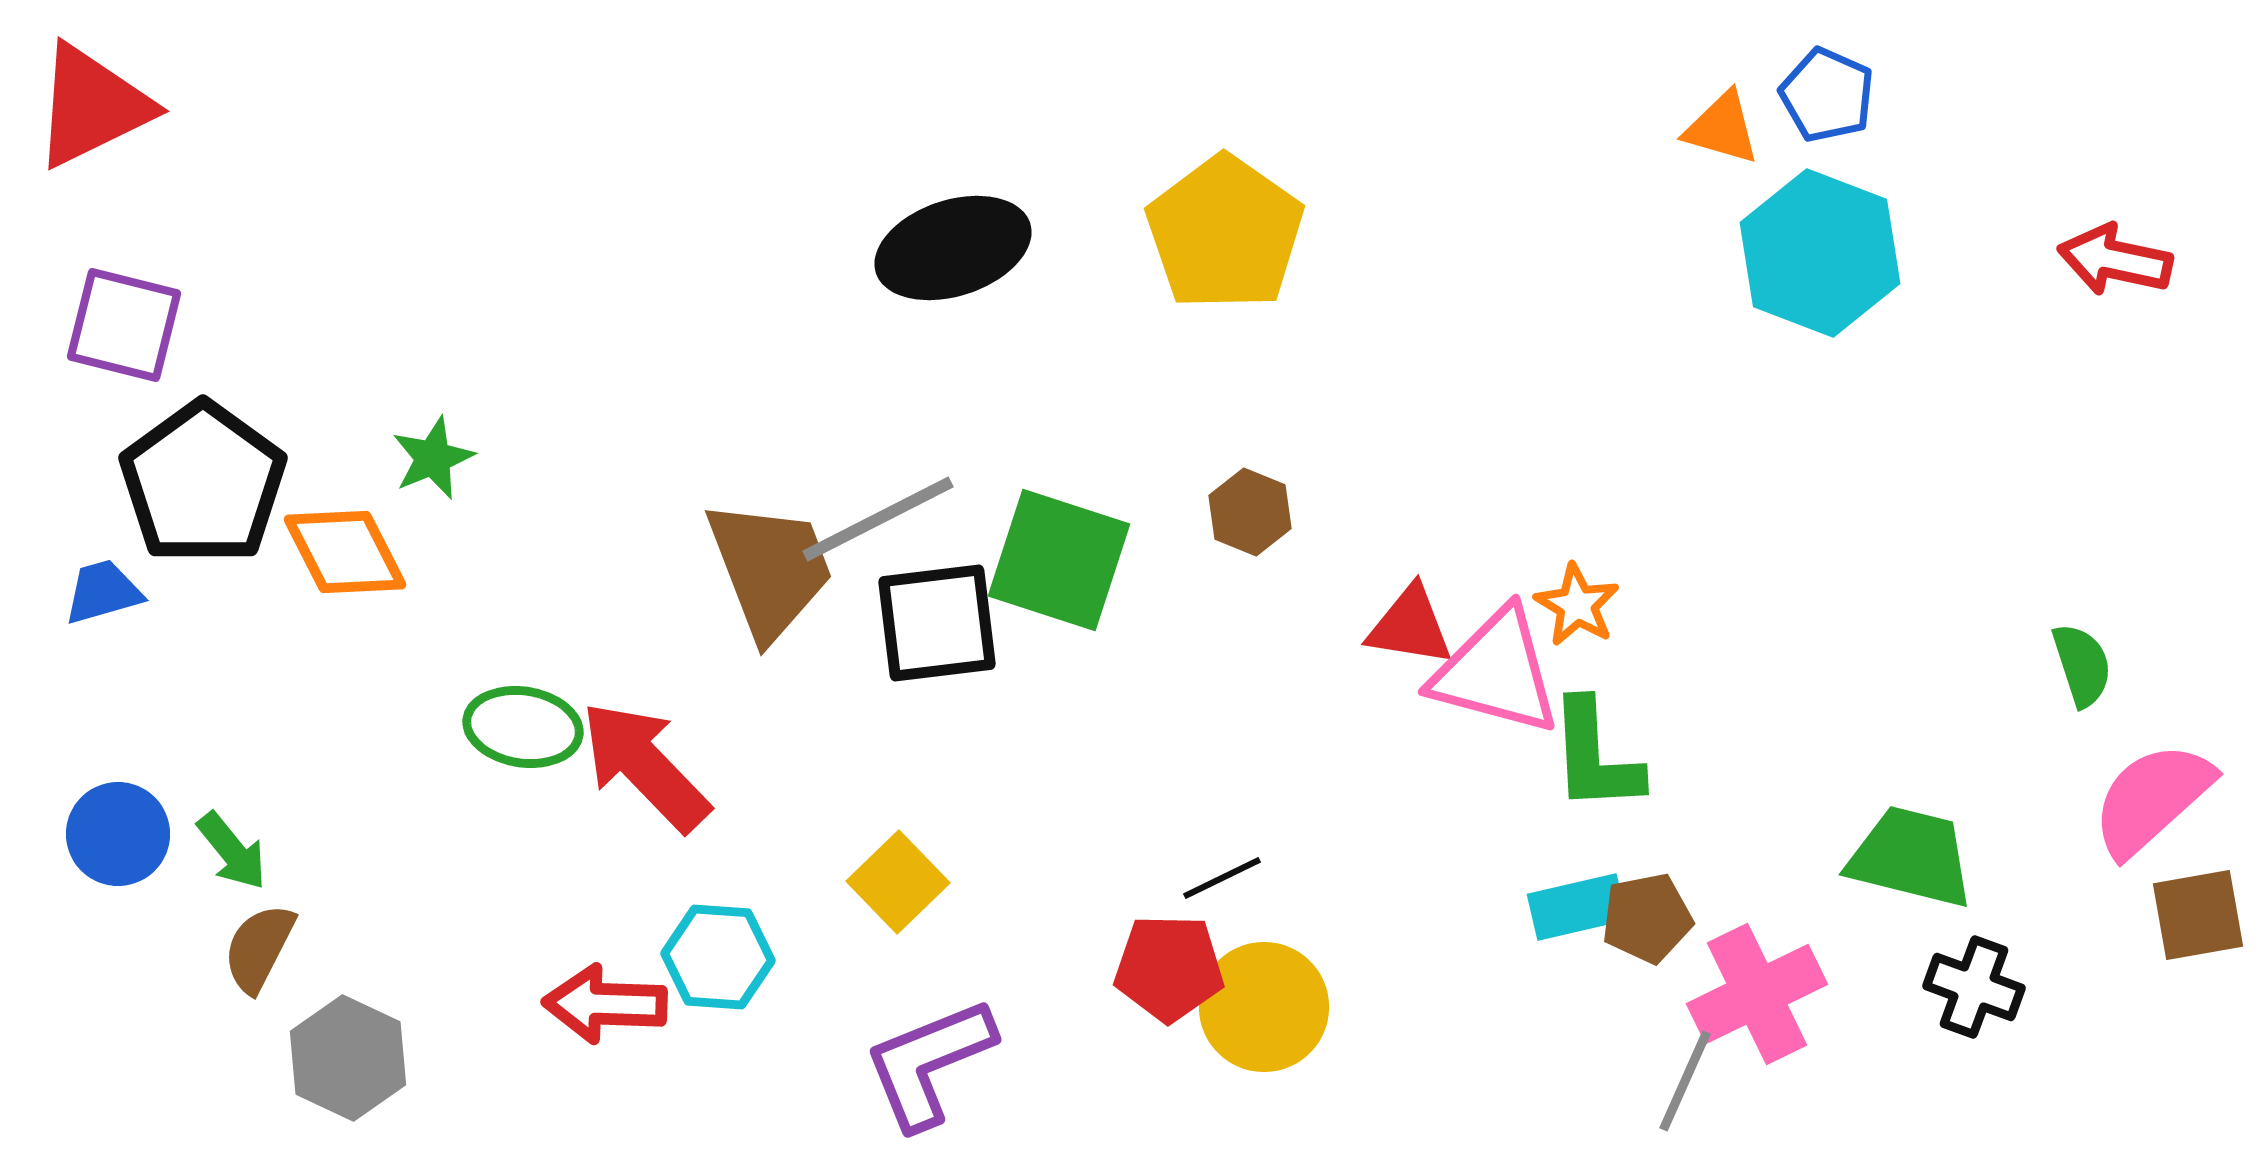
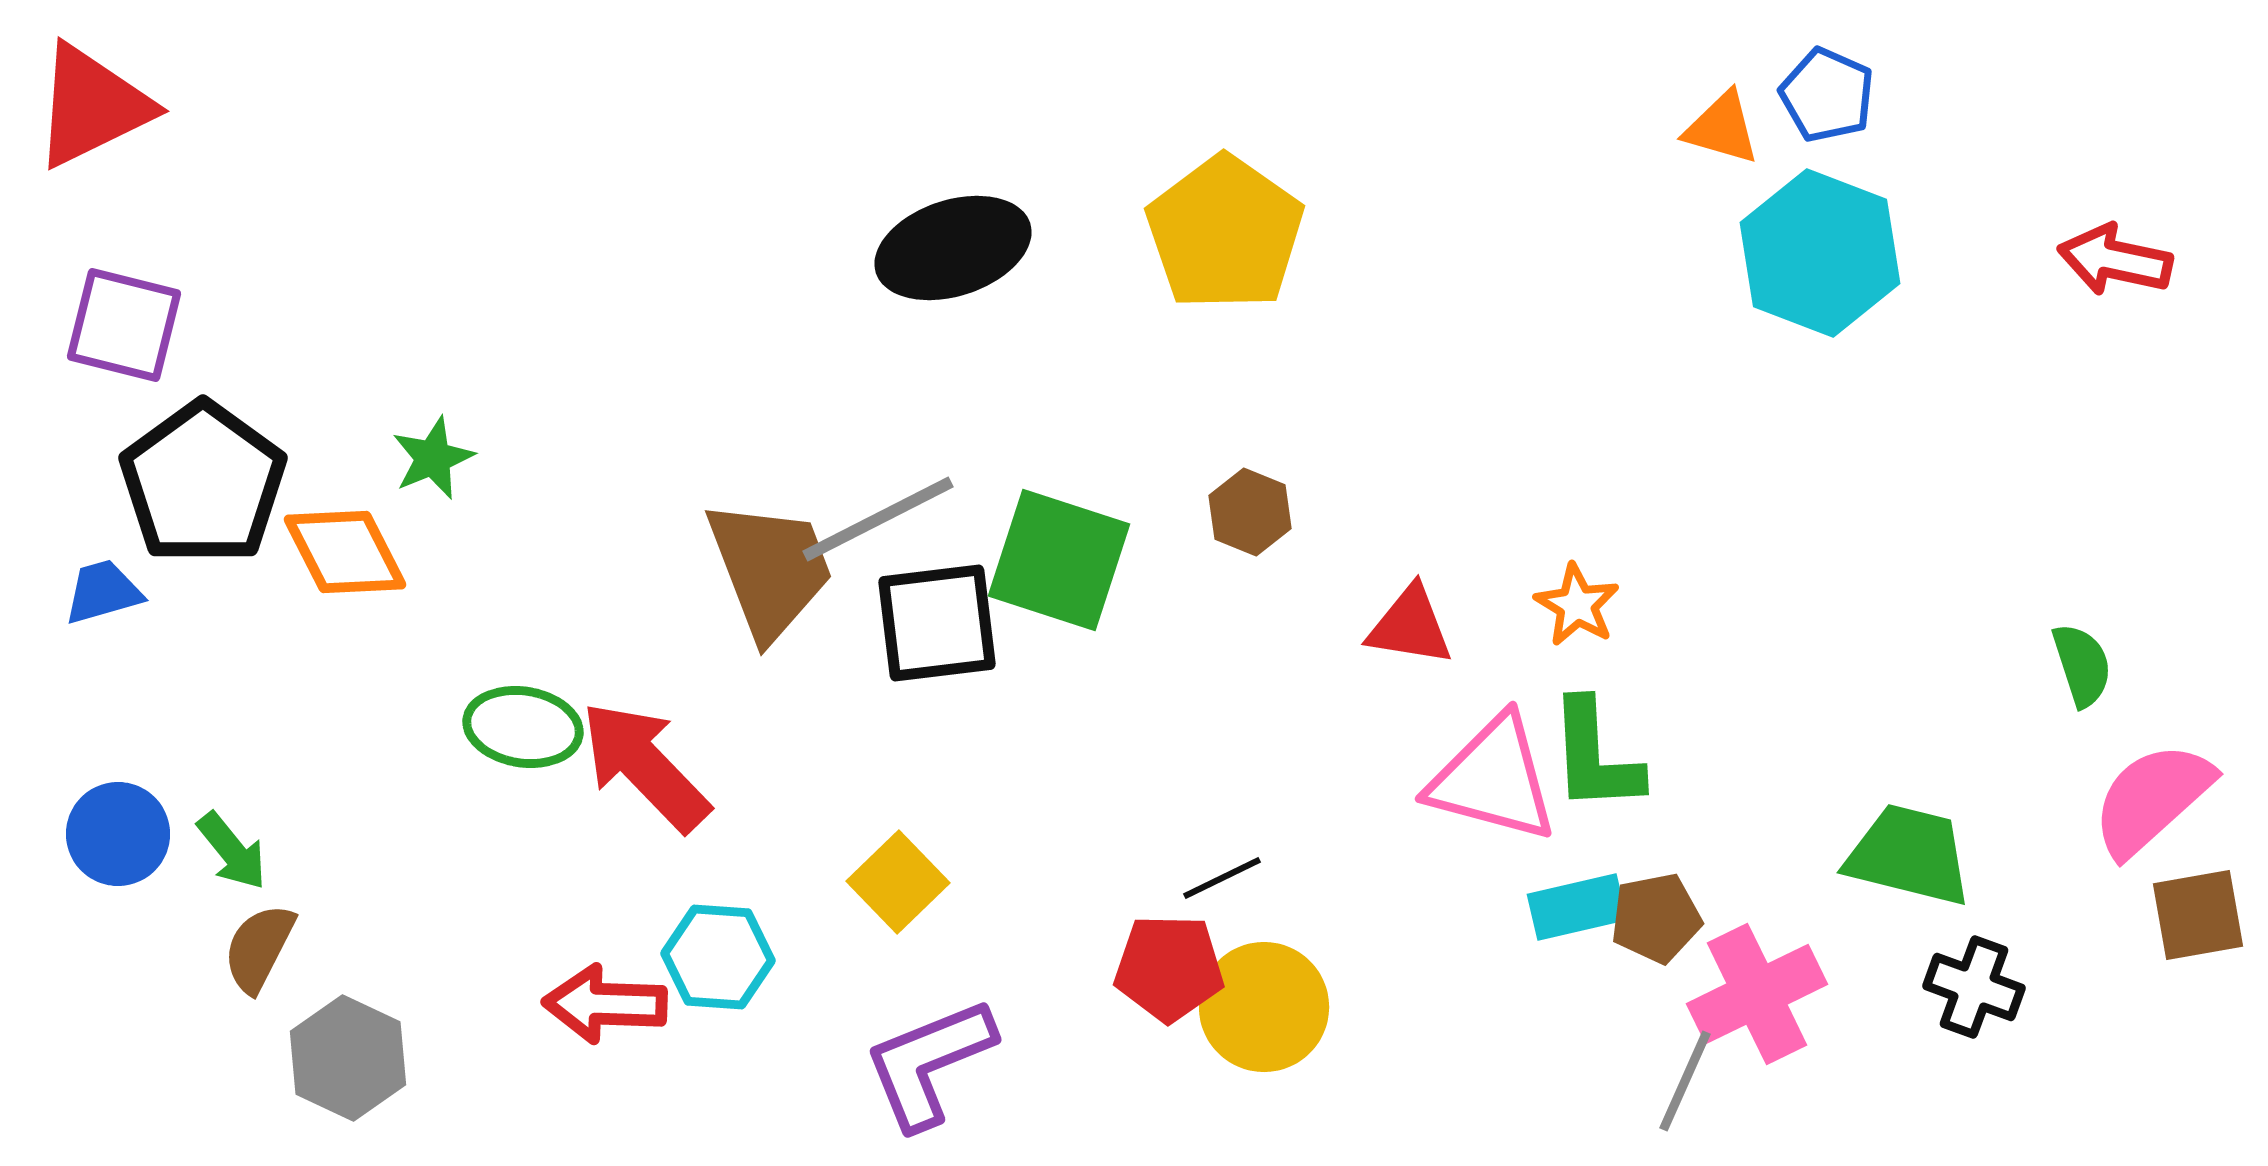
pink triangle at (1496, 672): moved 3 px left, 107 px down
green trapezoid at (1911, 857): moved 2 px left, 2 px up
brown pentagon at (1647, 918): moved 9 px right
